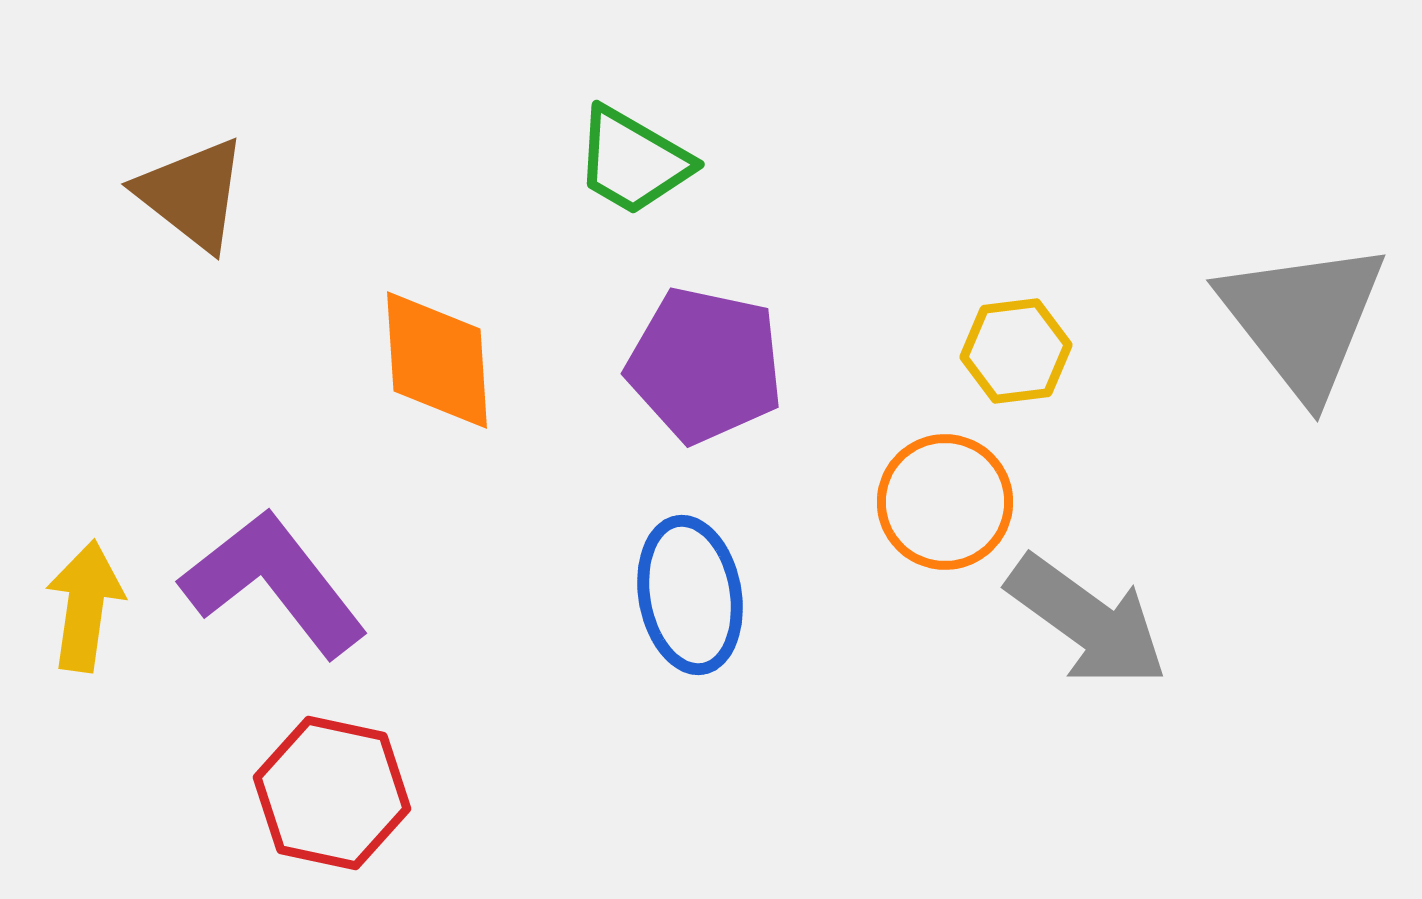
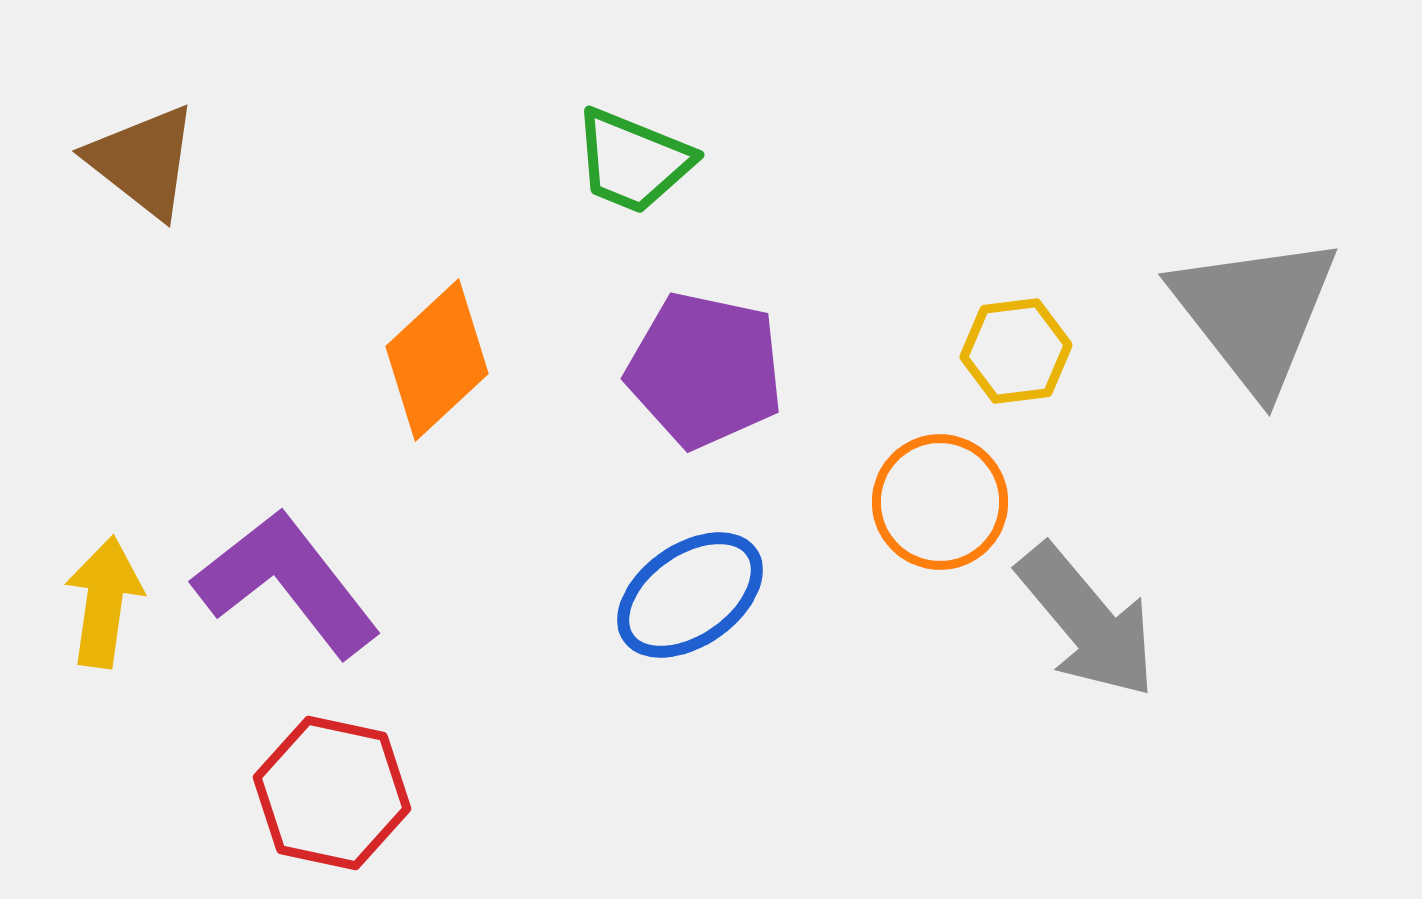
green trapezoid: rotated 8 degrees counterclockwise
brown triangle: moved 49 px left, 33 px up
gray triangle: moved 48 px left, 6 px up
orange diamond: rotated 51 degrees clockwise
purple pentagon: moved 5 px down
orange circle: moved 5 px left
purple L-shape: moved 13 px right
blue ellipse: rotated 65 degrees clockwise
yellow arrow: moved 19 px right, 4 px up
gray arrow: rotated 14 degrees clockwise
